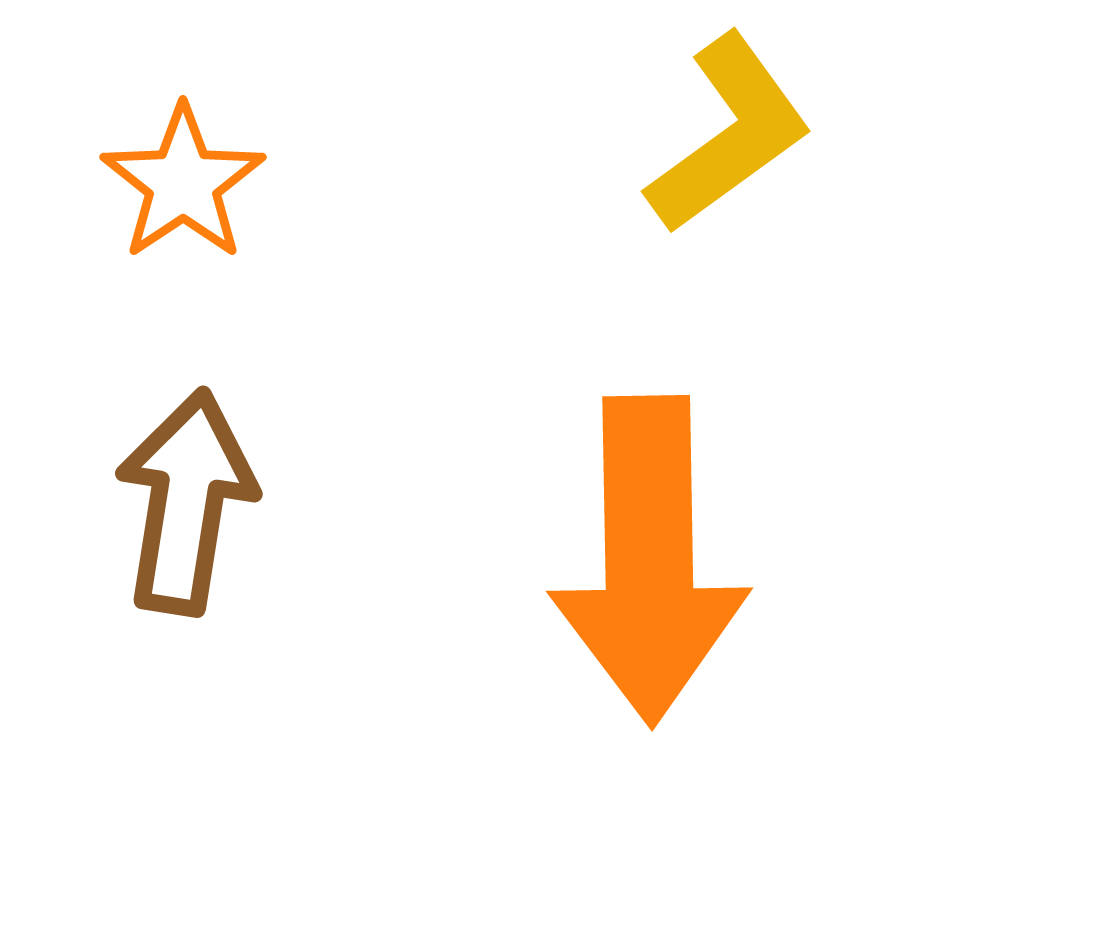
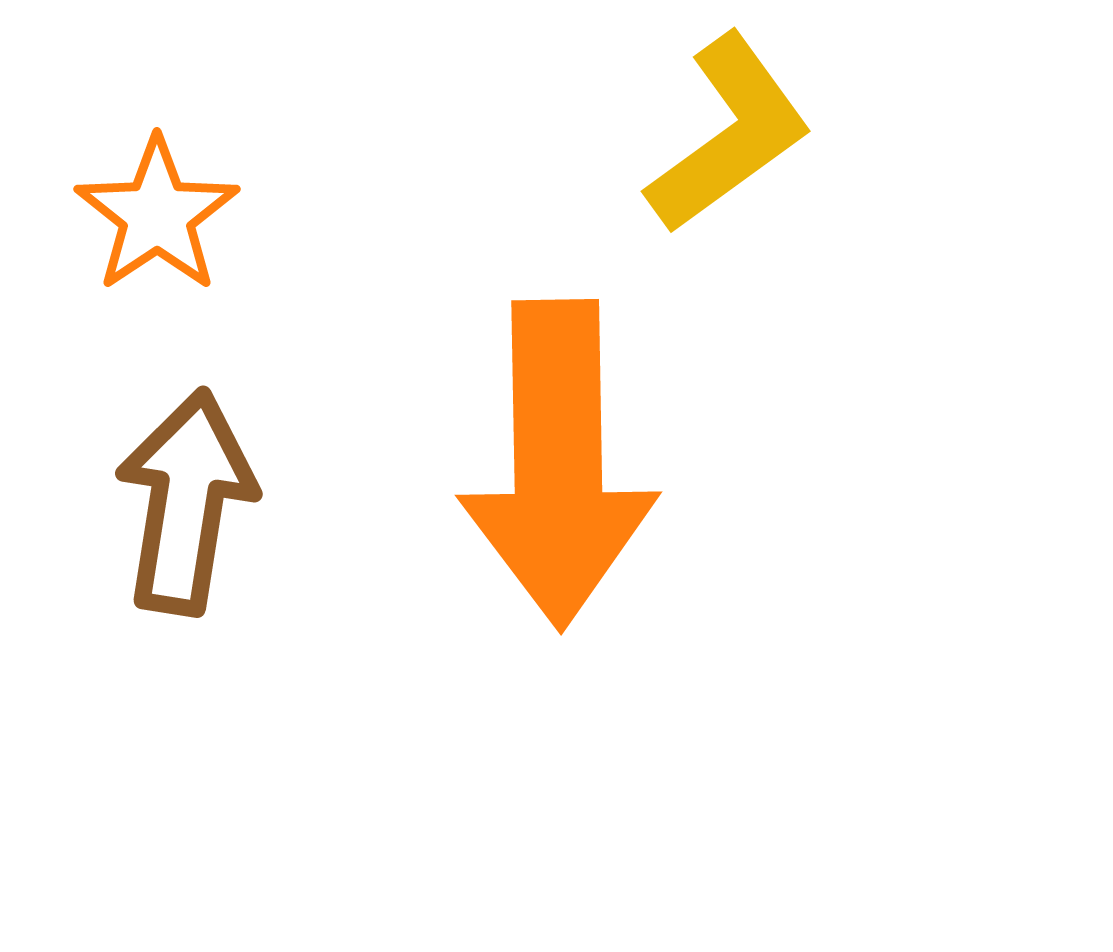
orange star: moved 26 px left, 32 px down
orange arrow: moved 91 px left, 96 px up
